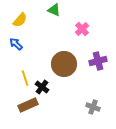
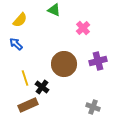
pink cross: moved 1 px right, 1 px up
